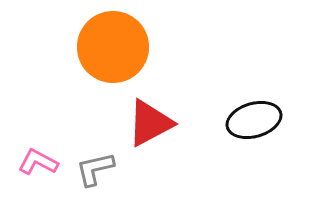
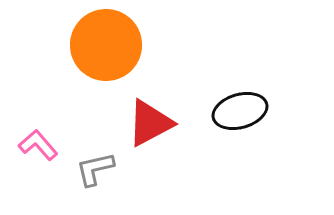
orange circle: moved 7 px left, 2 px up
black ellipse: moved 14 px left, 9 px up
pink L-shape: moved 17 px up; rotated 21 degrees clockwise
